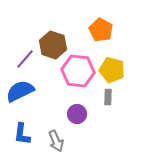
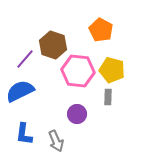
blue L-shape: moved 2 px right
